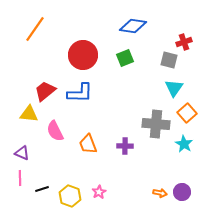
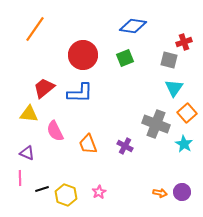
red trapezoid: moved 1 px left, 3 px up
gray cross: rotated 16 degrees clockwise
purple cross: rotated 28 degrees clockwise
purple triangle: moved 5 px right
yellow hexagon: moved 4 px left, 1 px up
